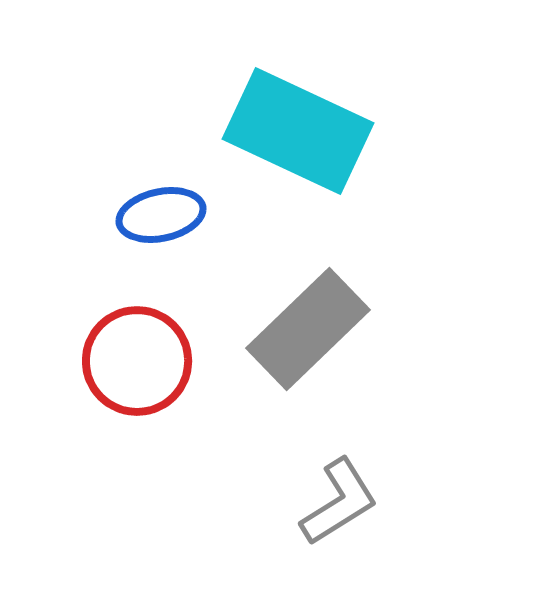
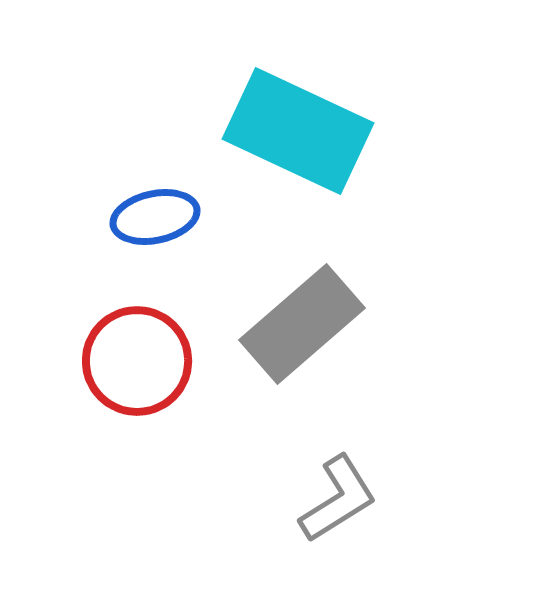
blue ellipse: moved 6 px left, 2 px down
gray rectangle: moved 6 px left, 5 px up; rotated 3 degrees clockwise
gray L-shape: moved 1 px left, 3 px up
